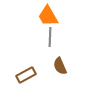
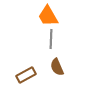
gray line: moved 1 px right, 2 px down
brown semicircle: moved 3 px left, 1 px down
